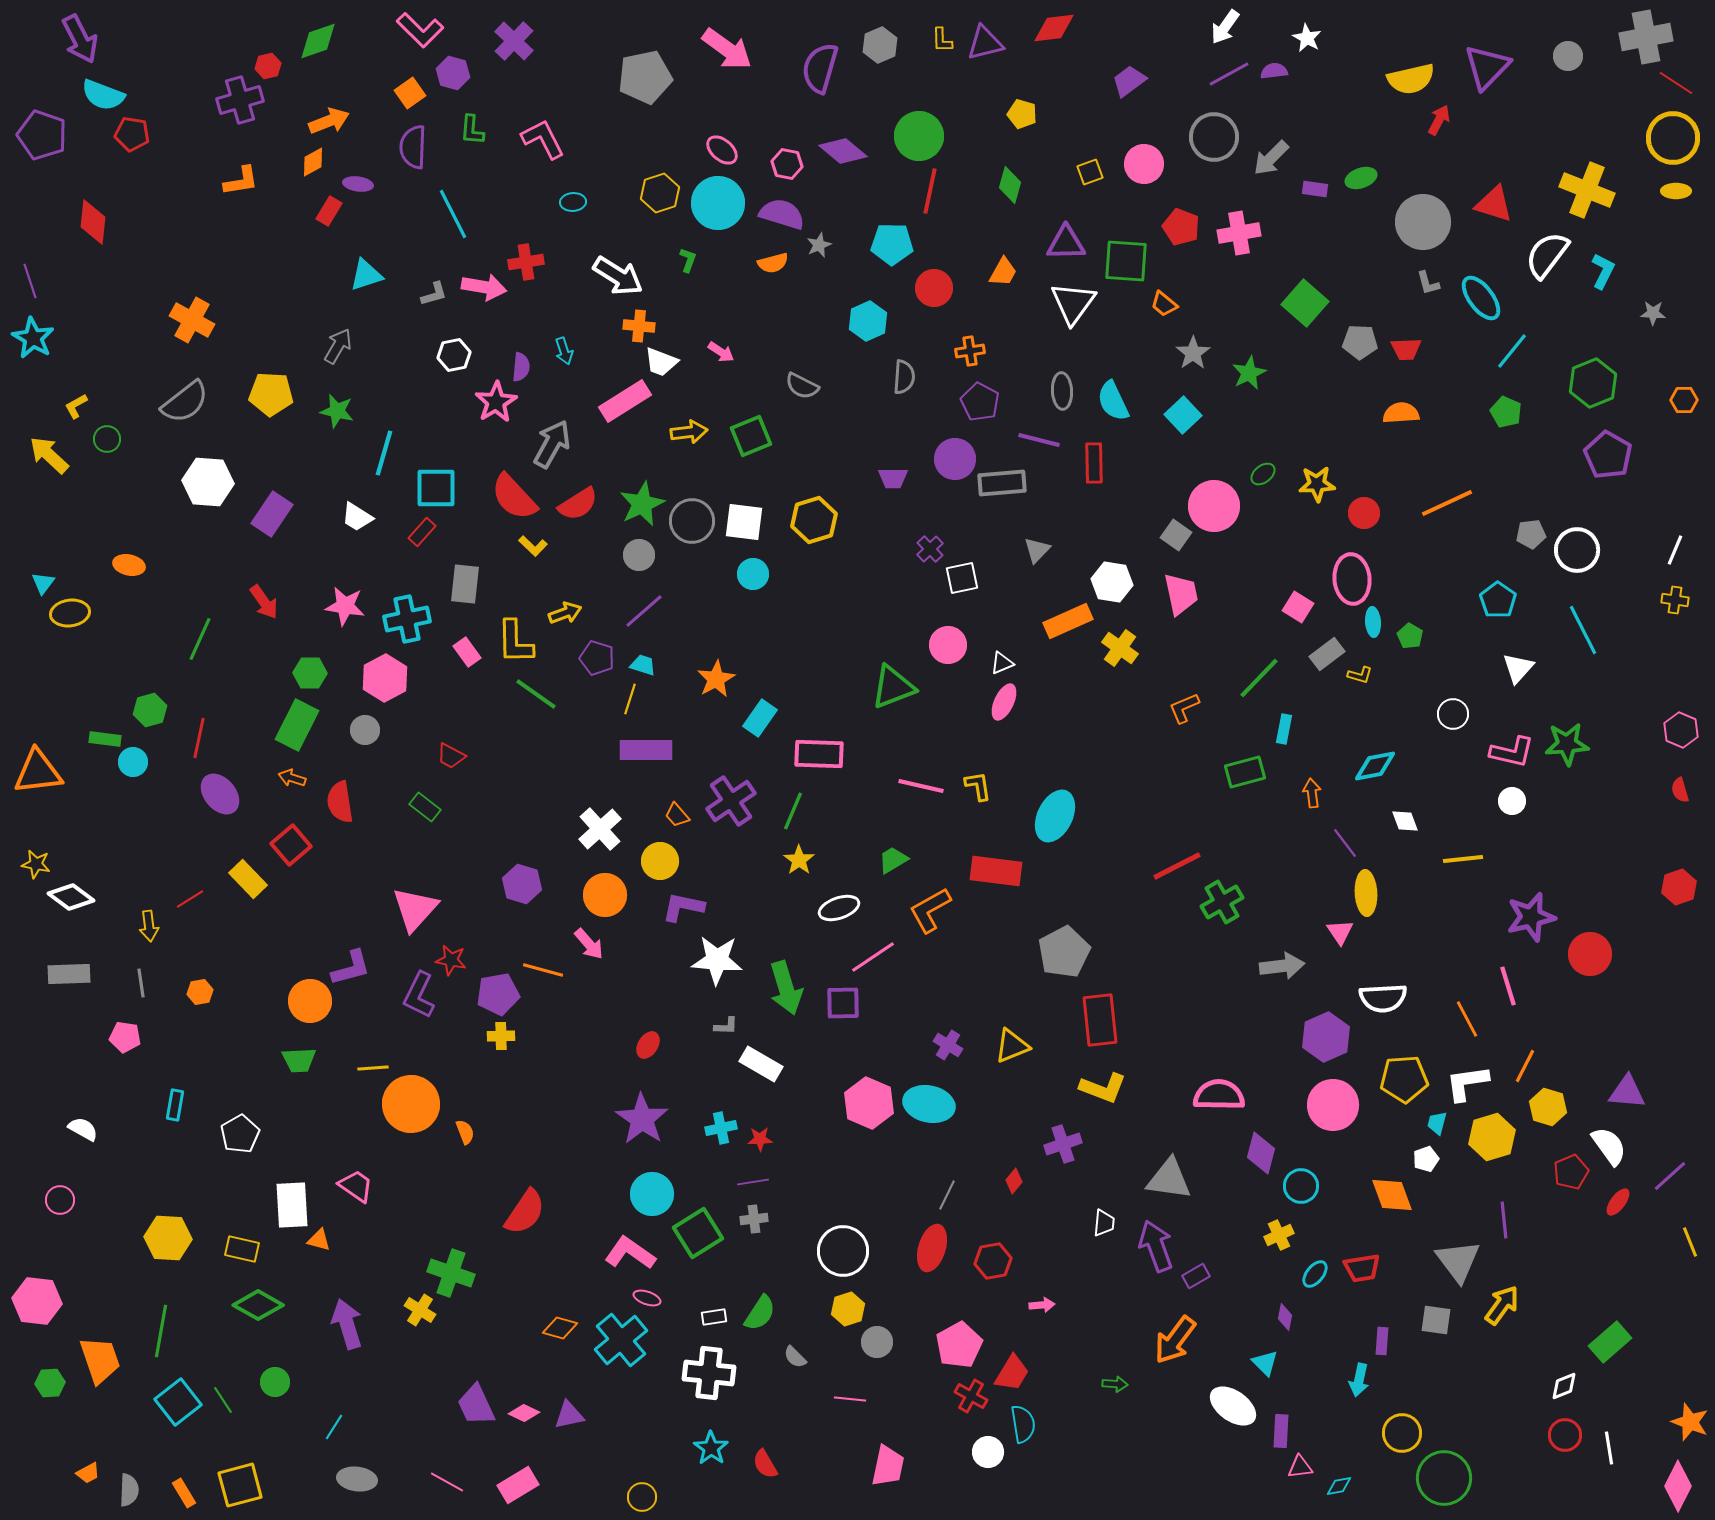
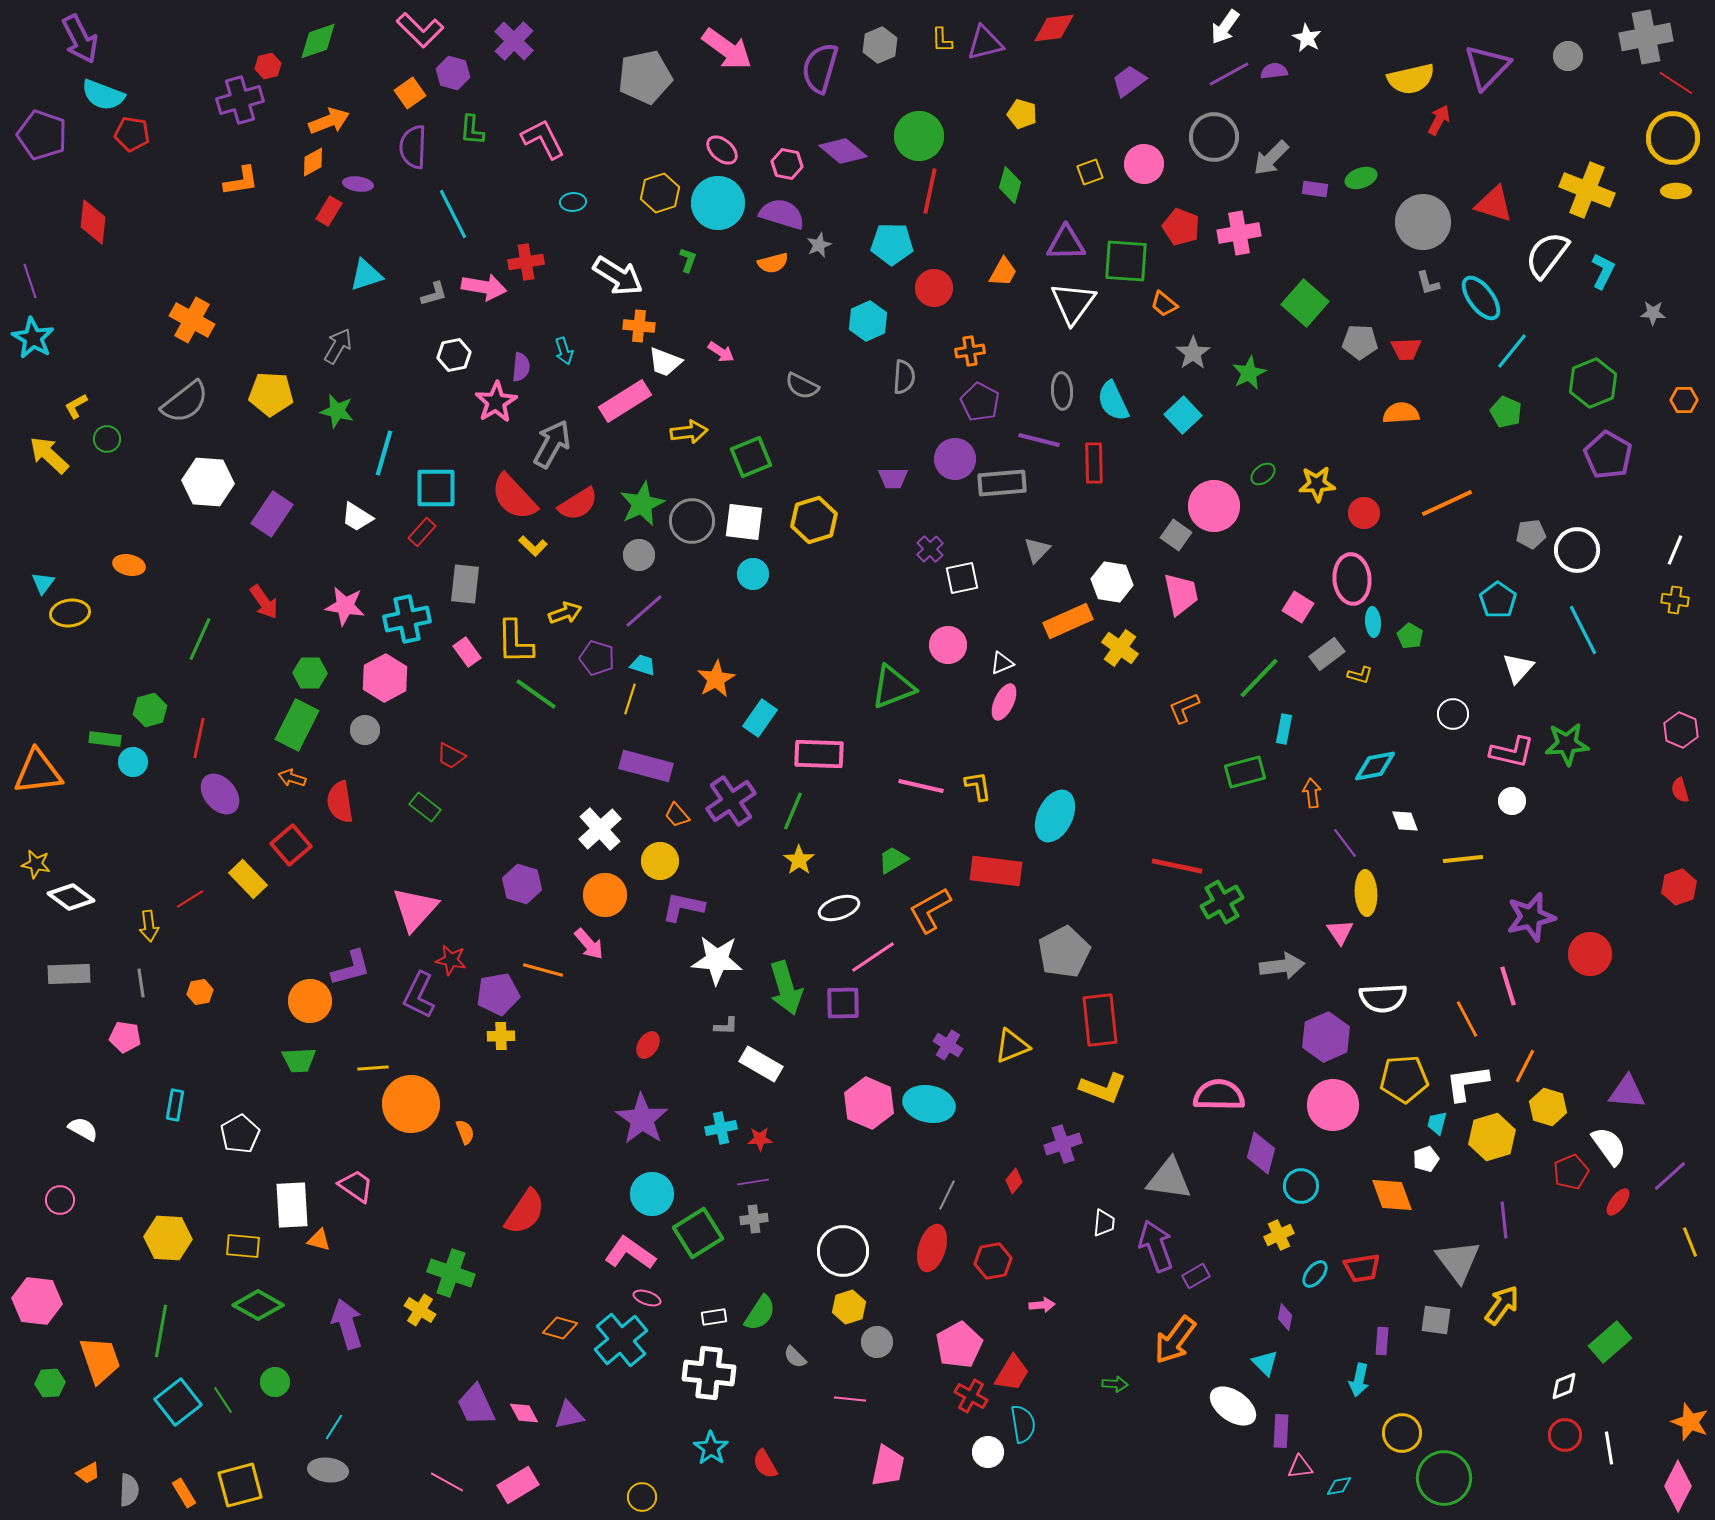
white trapezoid at (661, 362): moved 4 px right
green square at (751, 436): moved 21 px down
purple rectangle at (646, 750): moved 16 px down; rotated 15 degrees clockwise
red line at (1177, 866): rotated 39 degrees clockwise
yellow rectangle at (242, 1249): moved 1 px right, 3 px up; rotated 8 degrees counterclockwise
yellow hexagon at (848, 1309): moved 1 px right, 2 px up
pink diamond at (524, 1413): rotated 36 degrees clockwise
gray ellipse at (357, 1479): moved 29 px left, 9 px up
